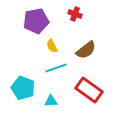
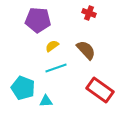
red cross: moved 14 px right, 1 px up
purple pentagon: moved 2 px right, 1 px up; rotated 15 degrees clockwise
yellow semicircle: rotated 80 degrees clockwise
brown semicircle: rotated 95 degrees counterclockwise
red rectangle: moved 11 px right
cyan triangle: moved 5 px left
